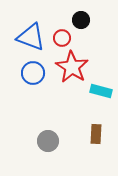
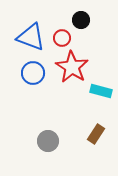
brown rectangle: rotated 30 degrees clockwise
